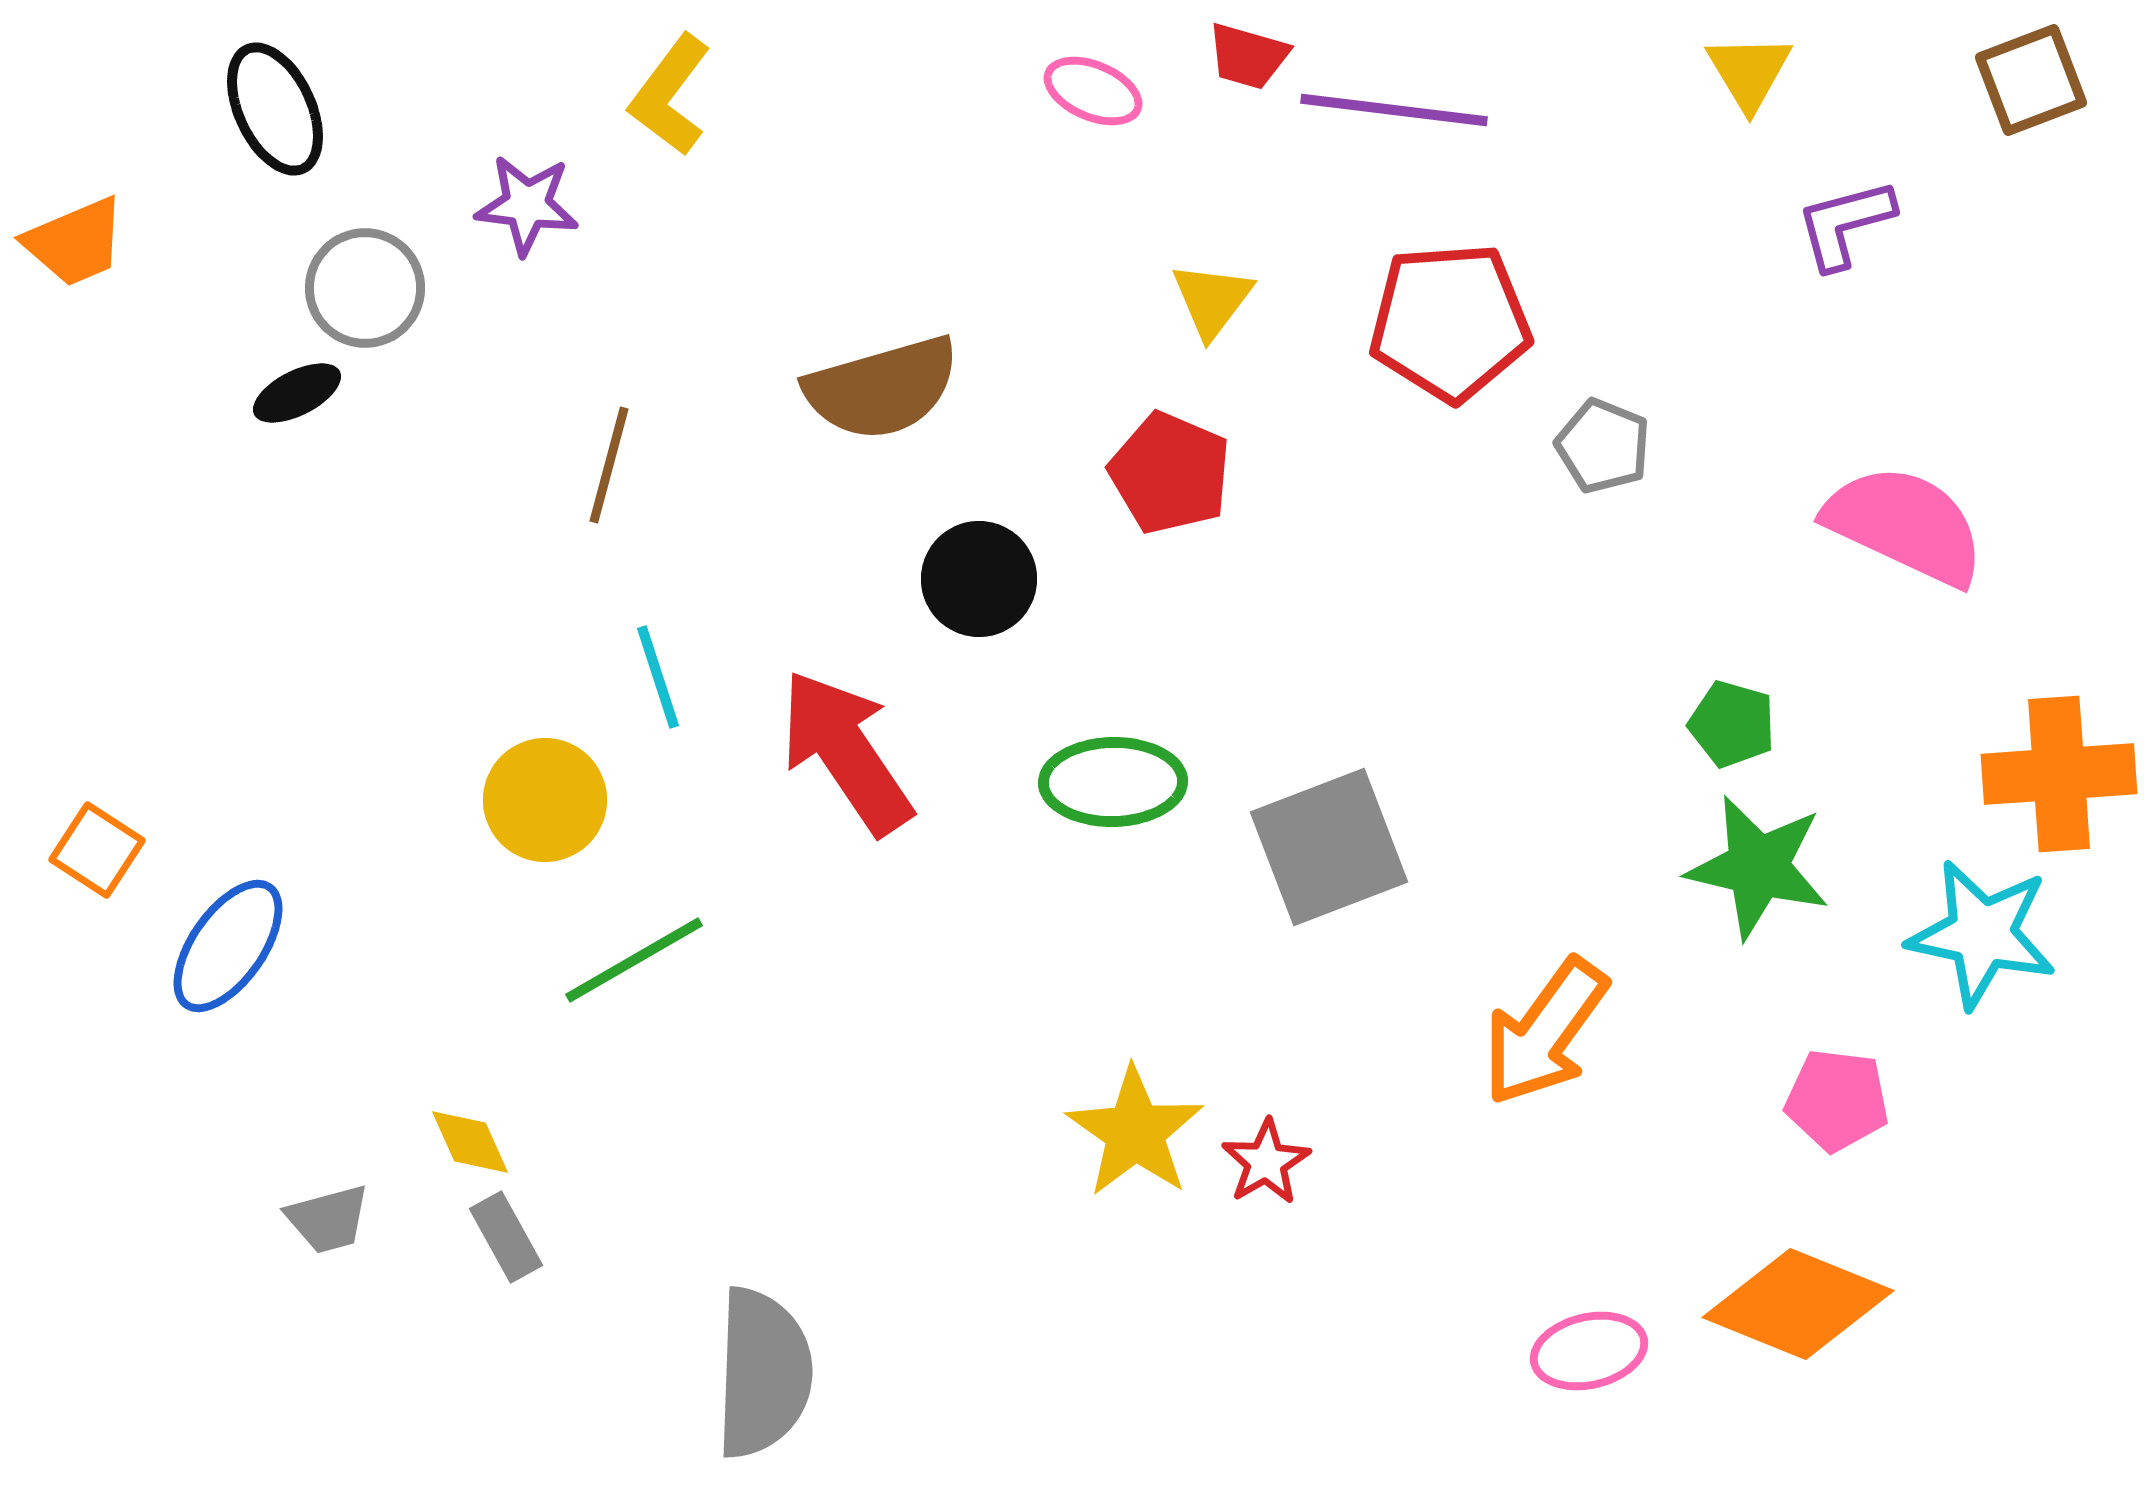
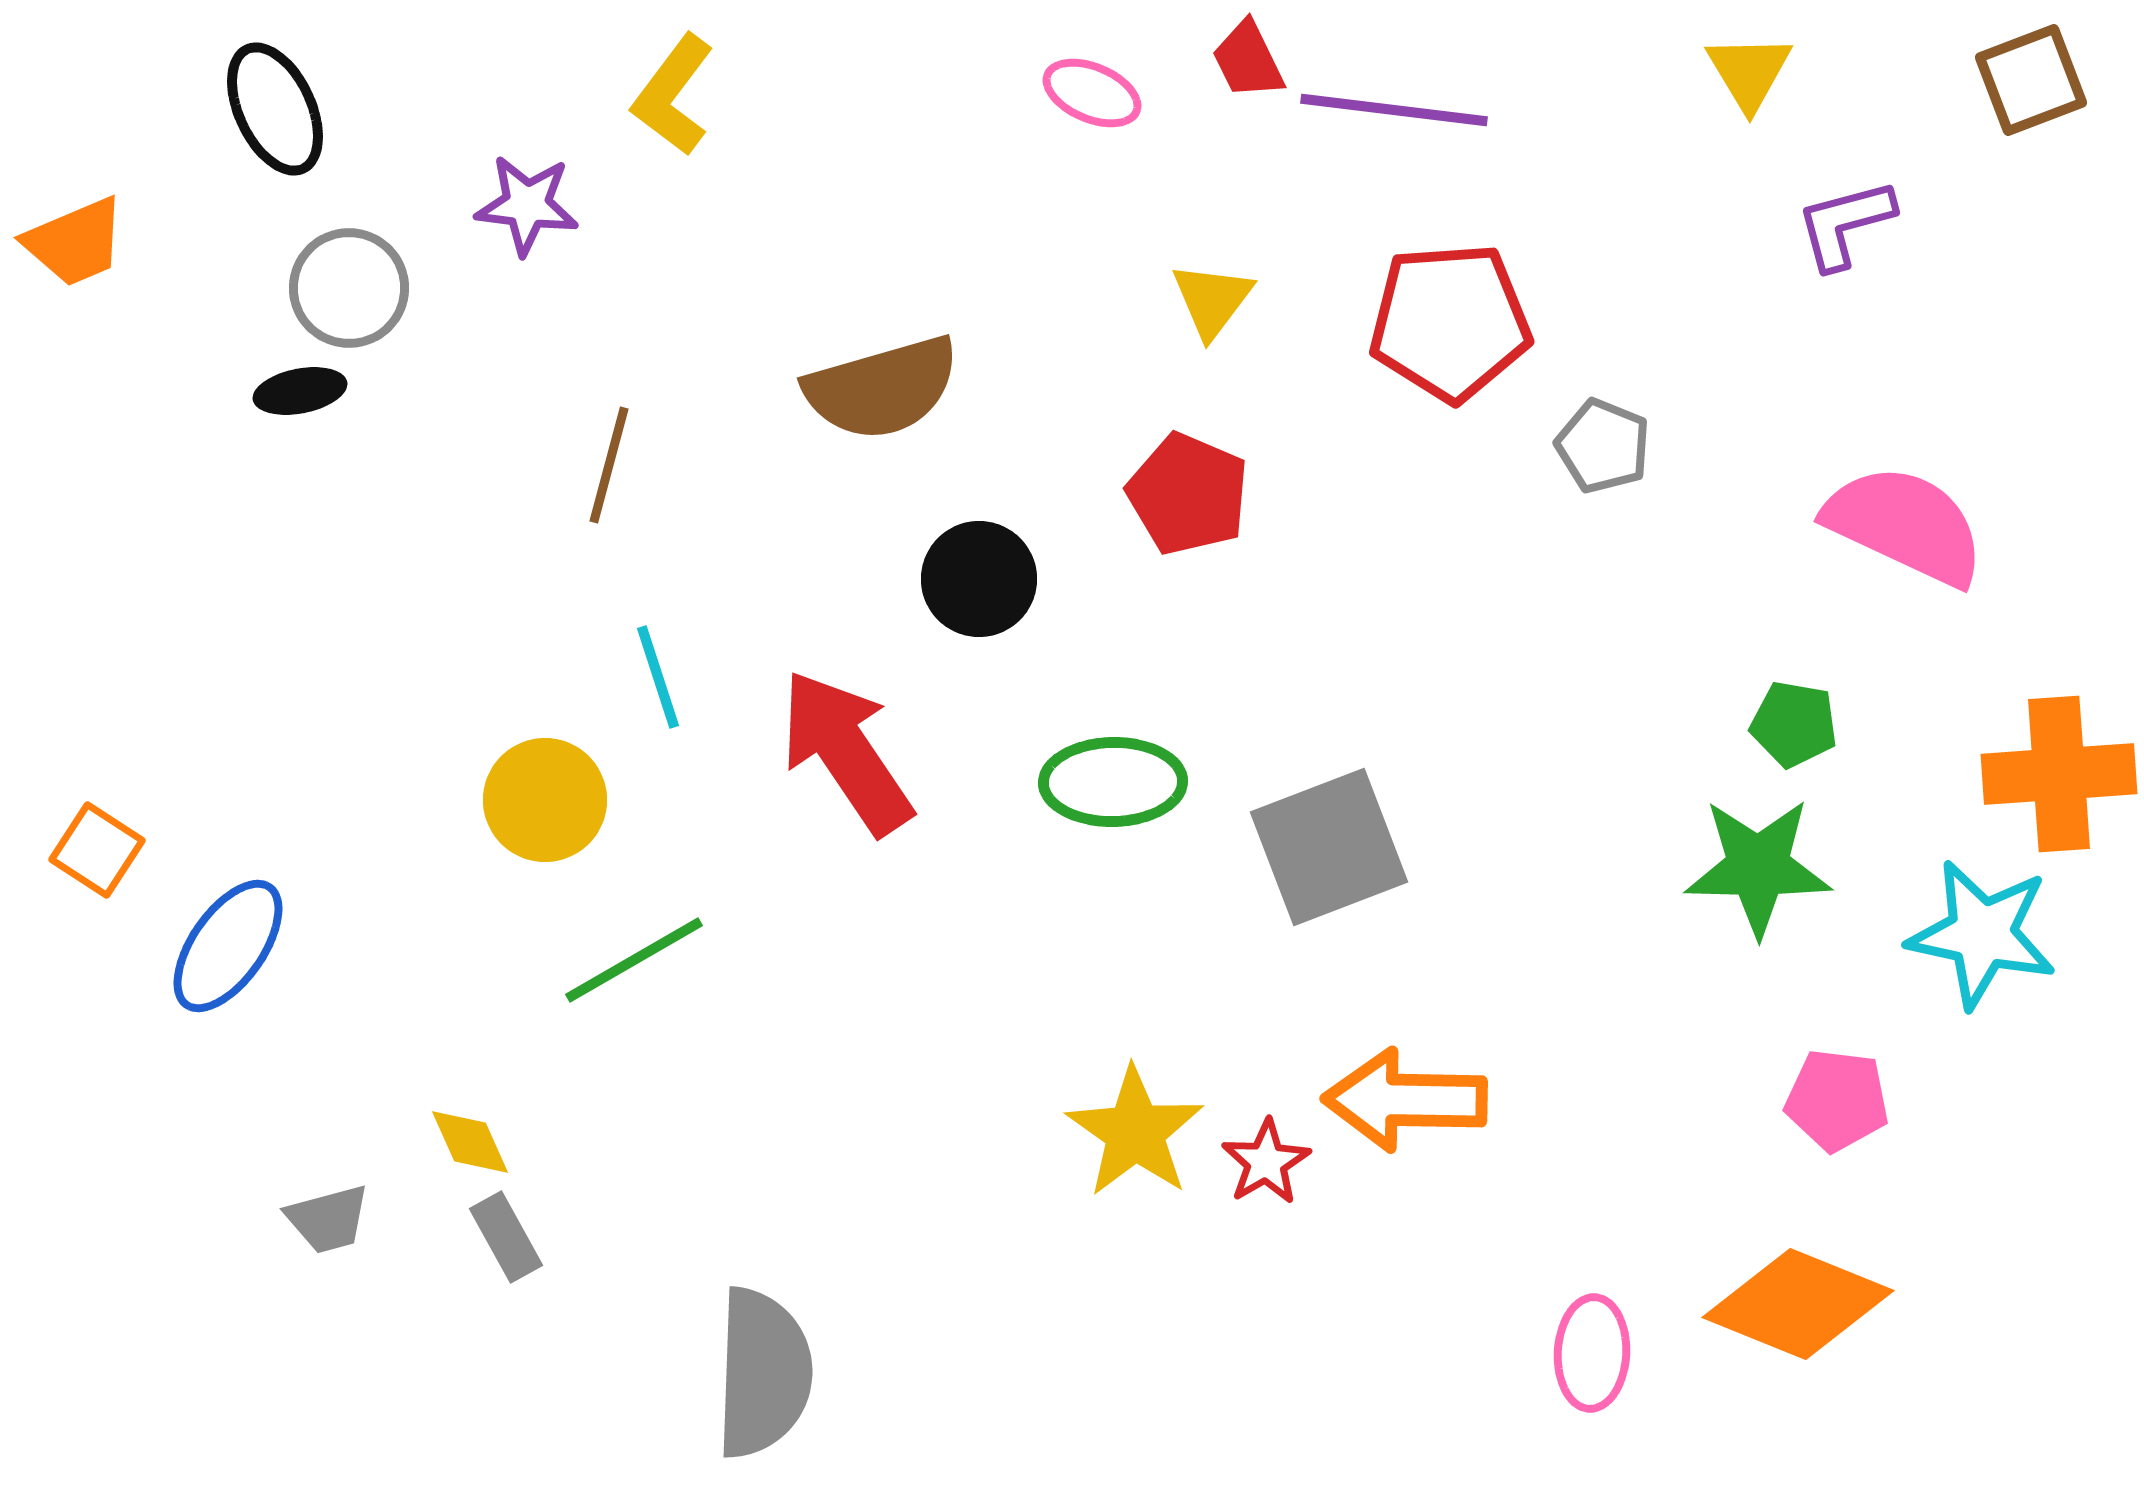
red trapezoid at (1248, 56): moved 4 px down; rotated 48 degrees clockwise
pink ellipse at (1093, 91): moved 1 px left, 2 px down
yellow L-shape at (670, 95): moved 3 px right
gray circle at (365, 288): moved 16 px left
black ellipse at (297, 393): moved 3 px right, 2 px up; rotated 16 degrees clockwise
red pentagon at (1170, 473): moved 18 px right, 21 px down
green pentagon at (1732, 724): moved 62 px right; rotated 6 degrees counterclockwise
green star at (1758, 867): rotated 12 degrees counterclockwise
orange arrow at (1545, 1032): moved 140 px left, 68 px down; rotated 55 degrees clockwise
pink ellipse at (1589, 1351): moved 3 px right, 2 px down; rotated 74 degrees counterclockwise
